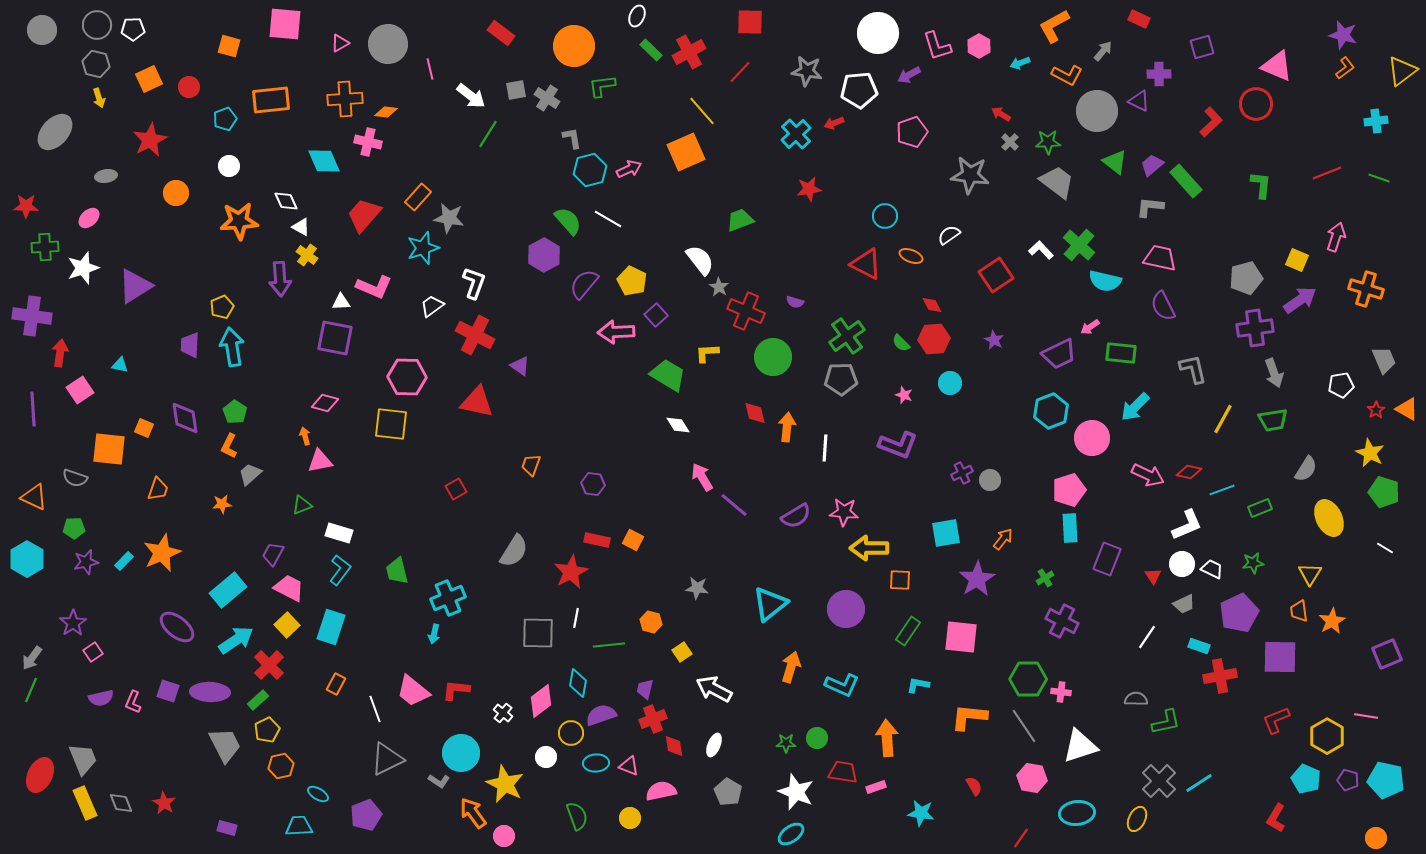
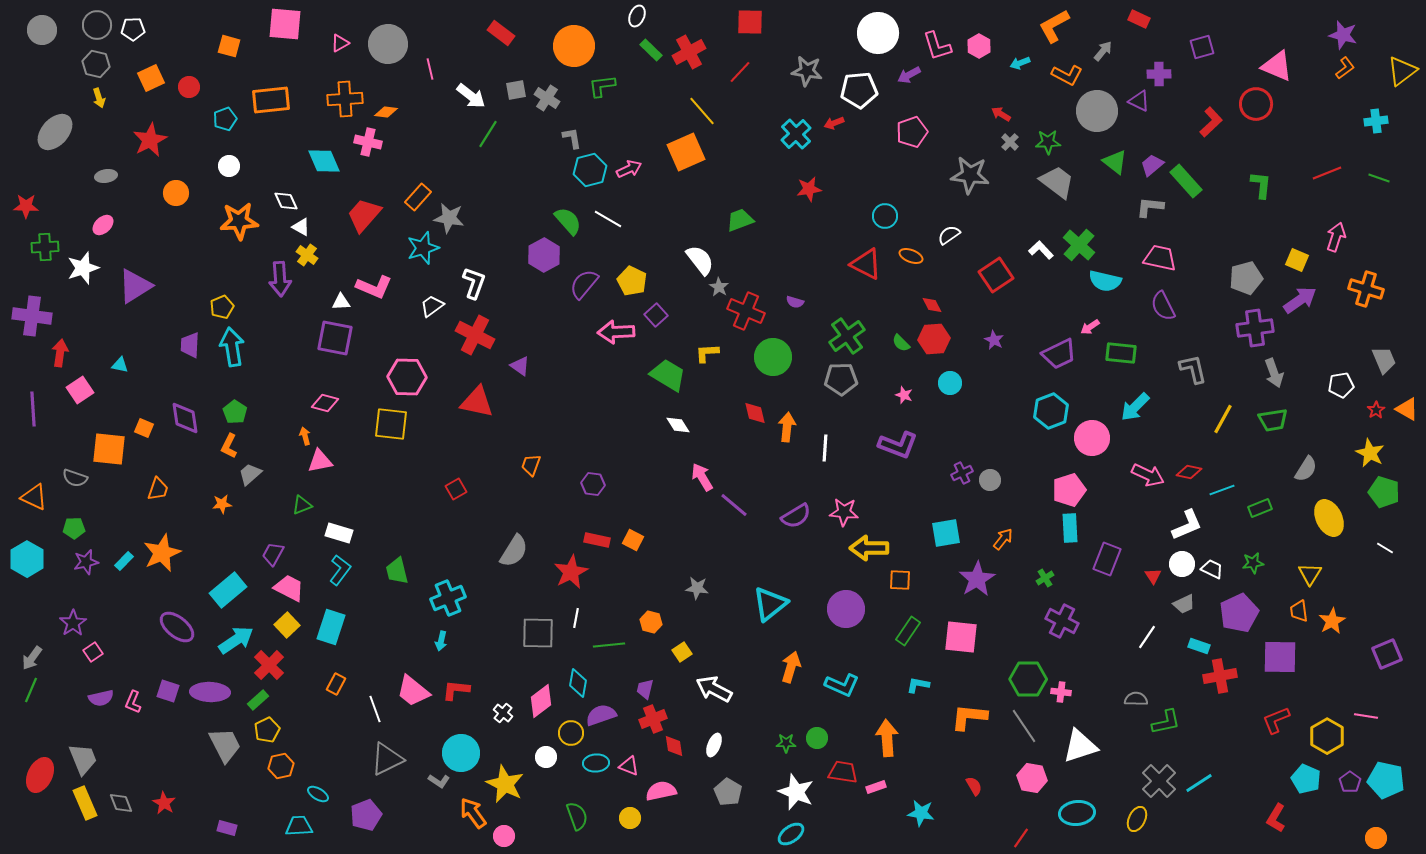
orange square at (149, 79): moved 2 px right, 1 px up
pink ellipse at (89, 218): moved 14 px right, 7 px down
cyan arrow at (434, 634): moved 7 px right, 7 px down
purple pentagon at (1348, 780): moved 2 px right, 2 px down; rotated 20 degrees clockwise
